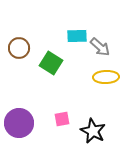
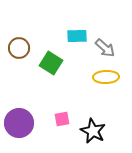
gray arrow: moved 5 px right, 1 px down
